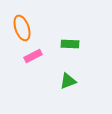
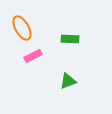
orange ellipse: rotated 10 degrees counterclockwise
green rectangle: moved 5 px up
